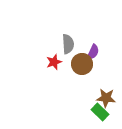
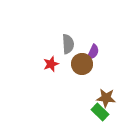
red star: moved 3 px left, 2 px down
